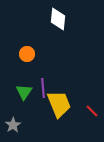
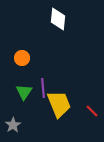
orange circle: moved 5 px left, 4 px down
